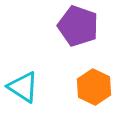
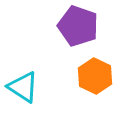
orange hexagon: moved 1 px right, 11 px up
